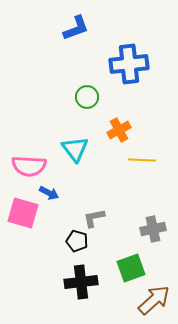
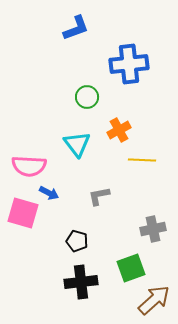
cyan triangle: moved 2 px right, 5 px up
gray L-shape: moved 5 px right, 22 px up
